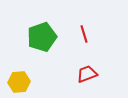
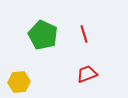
green pentagon: moved 1 px right, 2 px up; rotated 28 degrees counterclockwise
